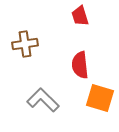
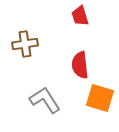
gray L-shape: moved 2 px right; rotated 12 degrees clockwise
